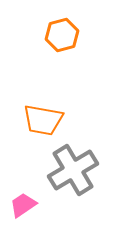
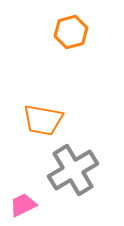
orange hexagon: moved 9 px right, 3 px up
pink trapezoid: rotated 8 degrees clockwise
